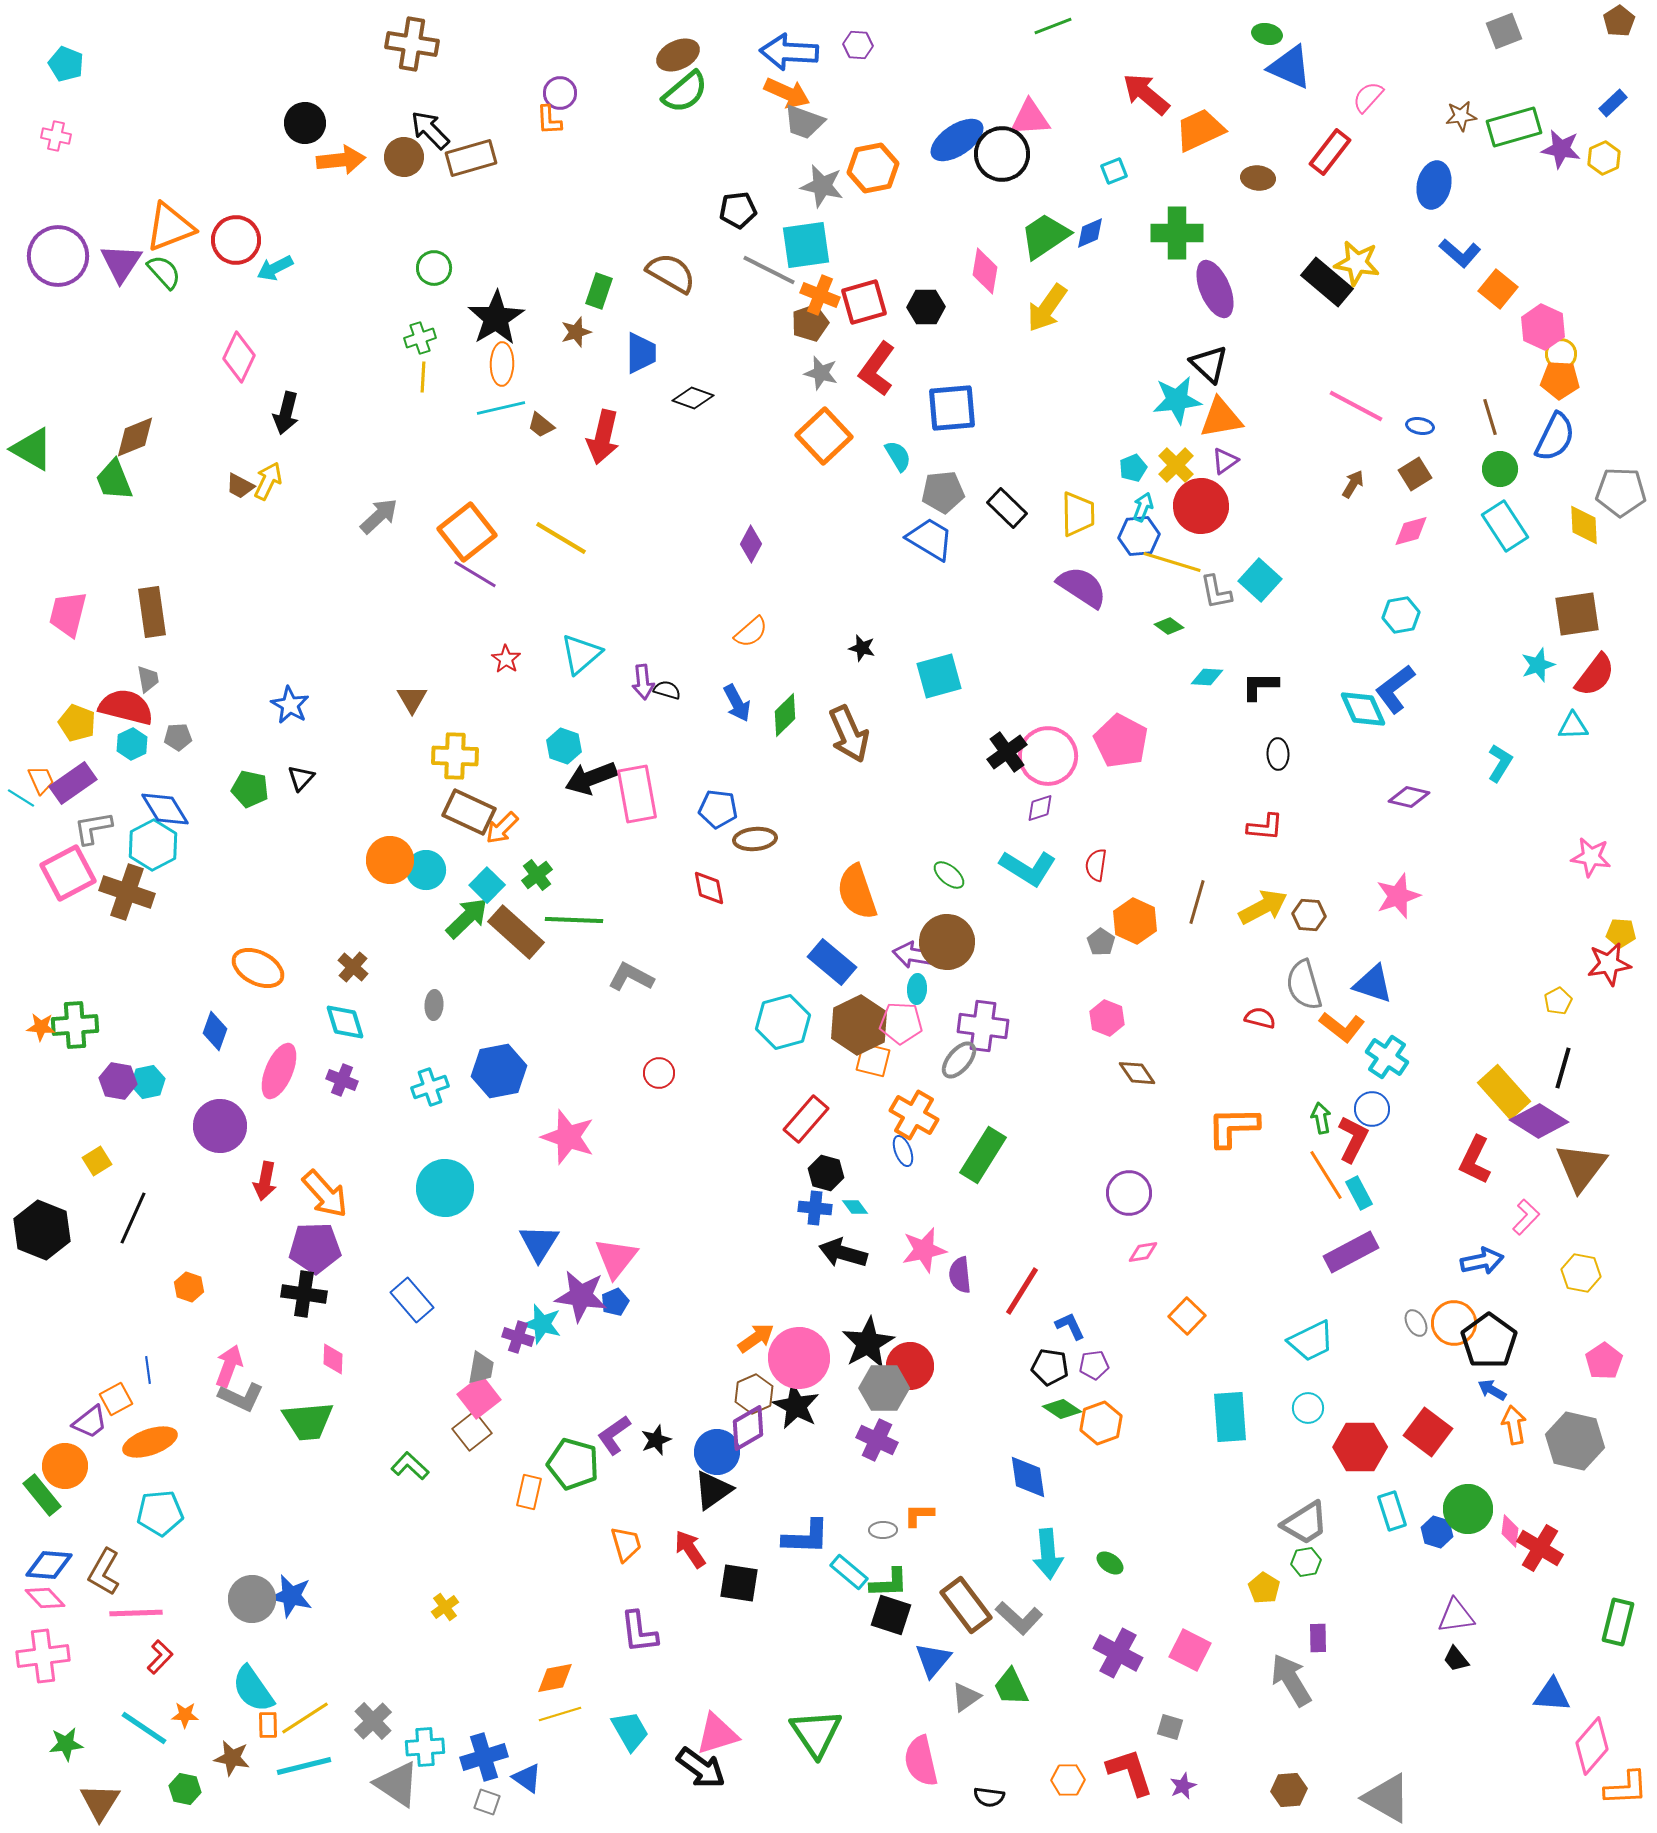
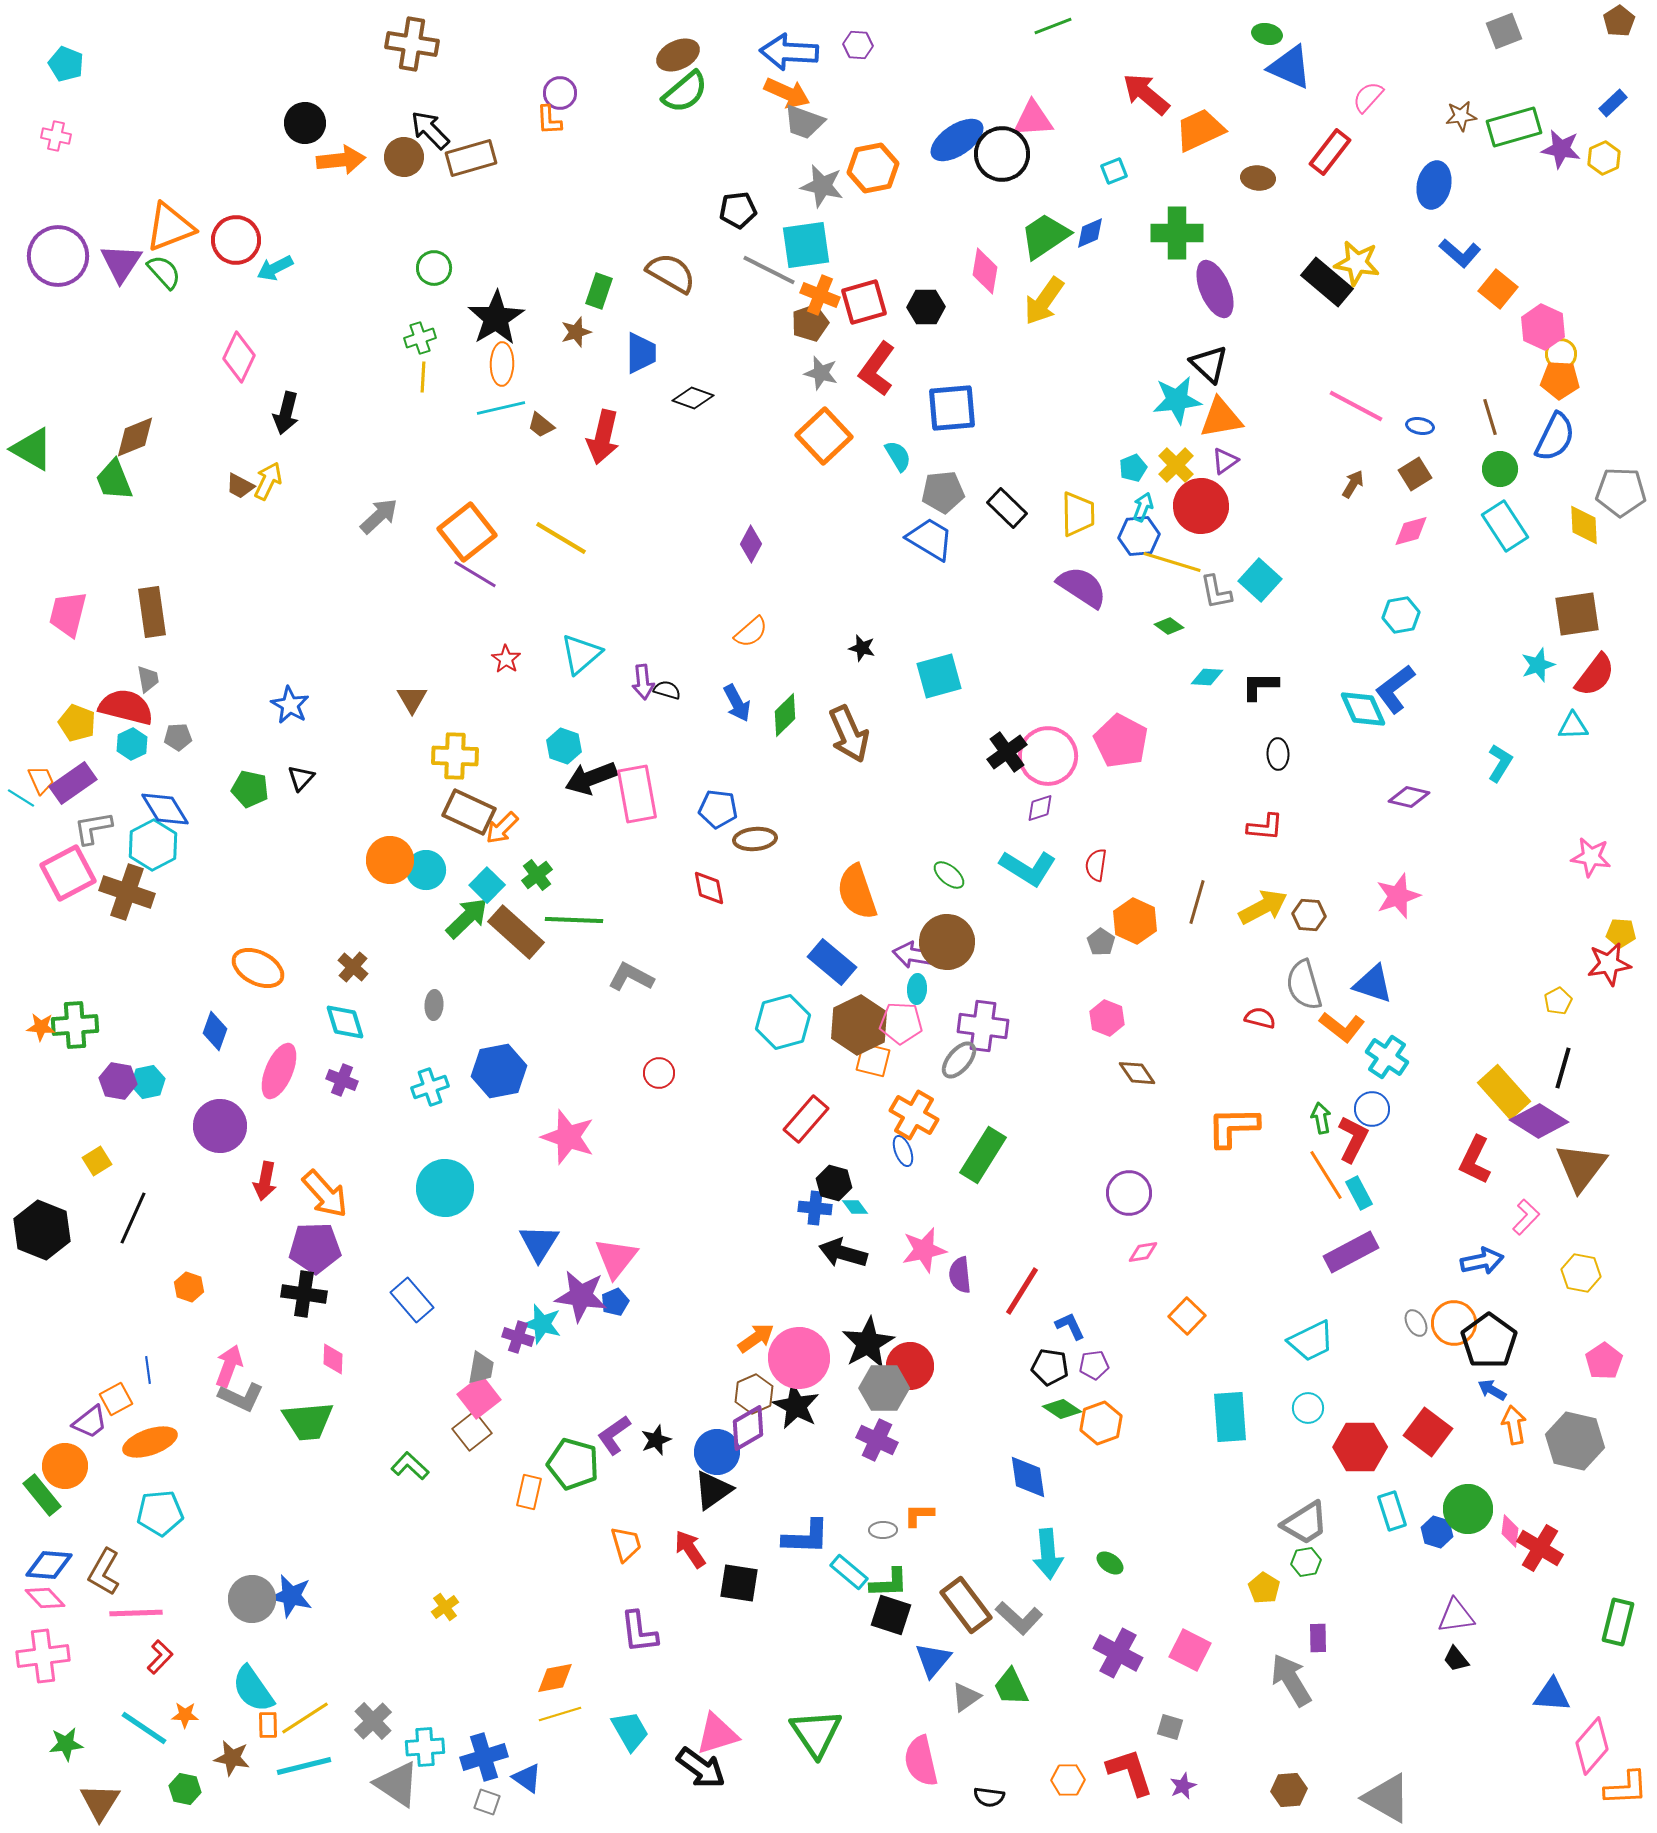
pink triangle at (1030, 118): moved 3 px right, 1 px down
yellow arrow at (1047, 308): moved 3 px left, 7 px up
black hexagon at (826, 1173): moved 8 px right, 10 px down
